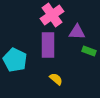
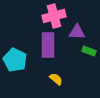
pink cross: moved 2 px right, 1 px down; rotated 20 degrees clockwise
